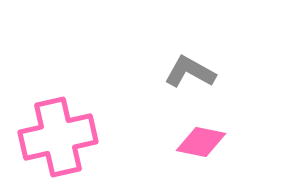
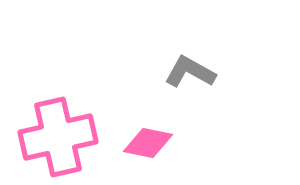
pink diamond: moved 53 px left, 1 px down
